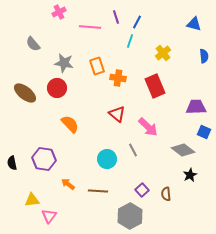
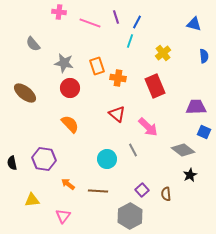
pink cross: rotated 32 degrees clockwise
pink line: moved 4 px up; rotated 15 degrees clockwise
red circle: moved 13 px right
pink triangle: moved 14 px right
